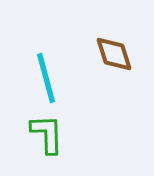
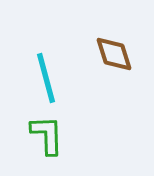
green L-shape: moved 1 px down
